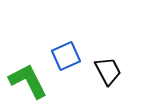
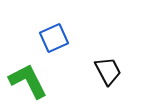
blue square: moved 12 px left, 18 px up
